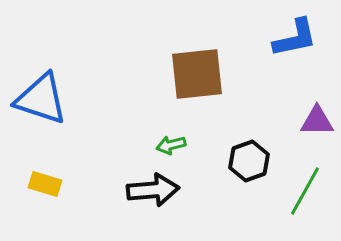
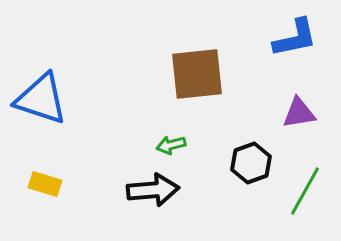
purple triangle: moved 18 px left, 8 px up; rotated 9 degrees counterclockwise
black hexagon: moved 2 px right, 2 px down
